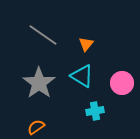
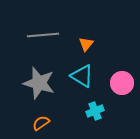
gray line: rotated 40 degrees counterclockwise
gray star: rotated 20 degrees counterclockwise
cyan cross: rotated 12 degrees counterclockwise
orange semicircle: moved 5 px right, 4 px up
